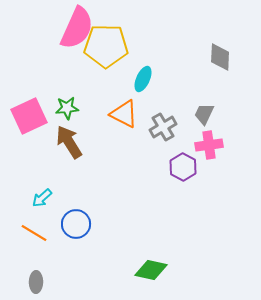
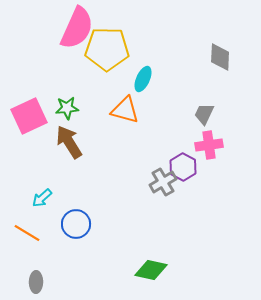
yellow pentagon: moved 1 px right, 3 px down
orange triangle: moved 1 px right, 4 px up; rotated 12 degrees counterclockwise
gray cross: moved 55 px down
orange line: moved 7 px left
